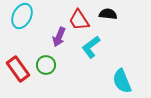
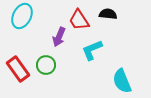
cyan L-shape: moved 1 px right, 3 px down; rotated 15 degrees clockwise
